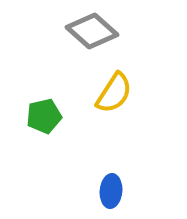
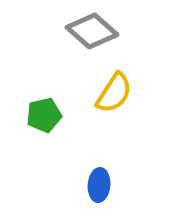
green pentagon: moved 1 px up
blue ellipse: moved 12 px left, 6 px up
